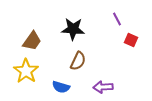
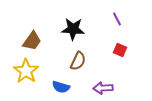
red square: moved 11 px left, 10 px down
purple arrow: moved 1 px down
